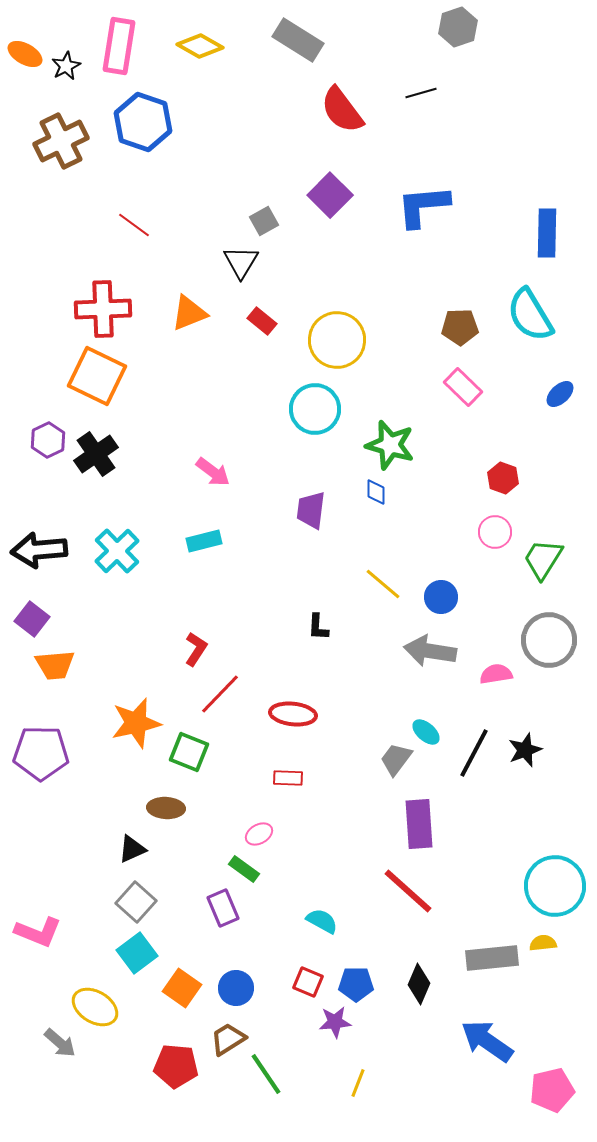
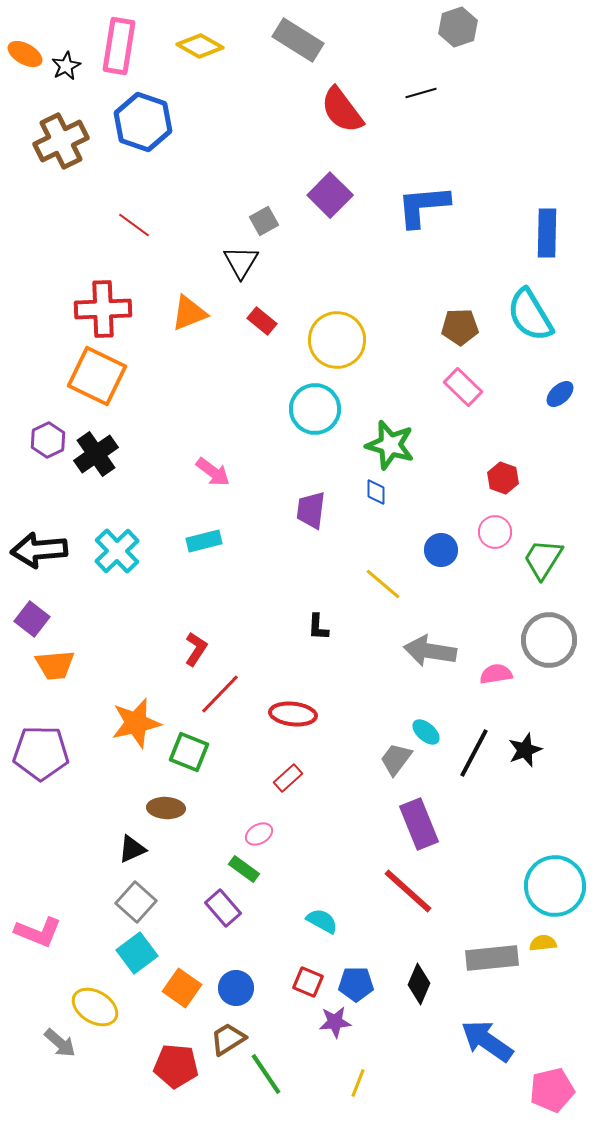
blue circle at (441, 597): moved 47 px up
red rectangle at (288, 778): rotated 44 degrees counterclockwise
purple rectangle at (419, 824): rotated 18 degrees counterclockwise
purple rectangle at (223, 908): rotated 18 degrees counterclockwise
